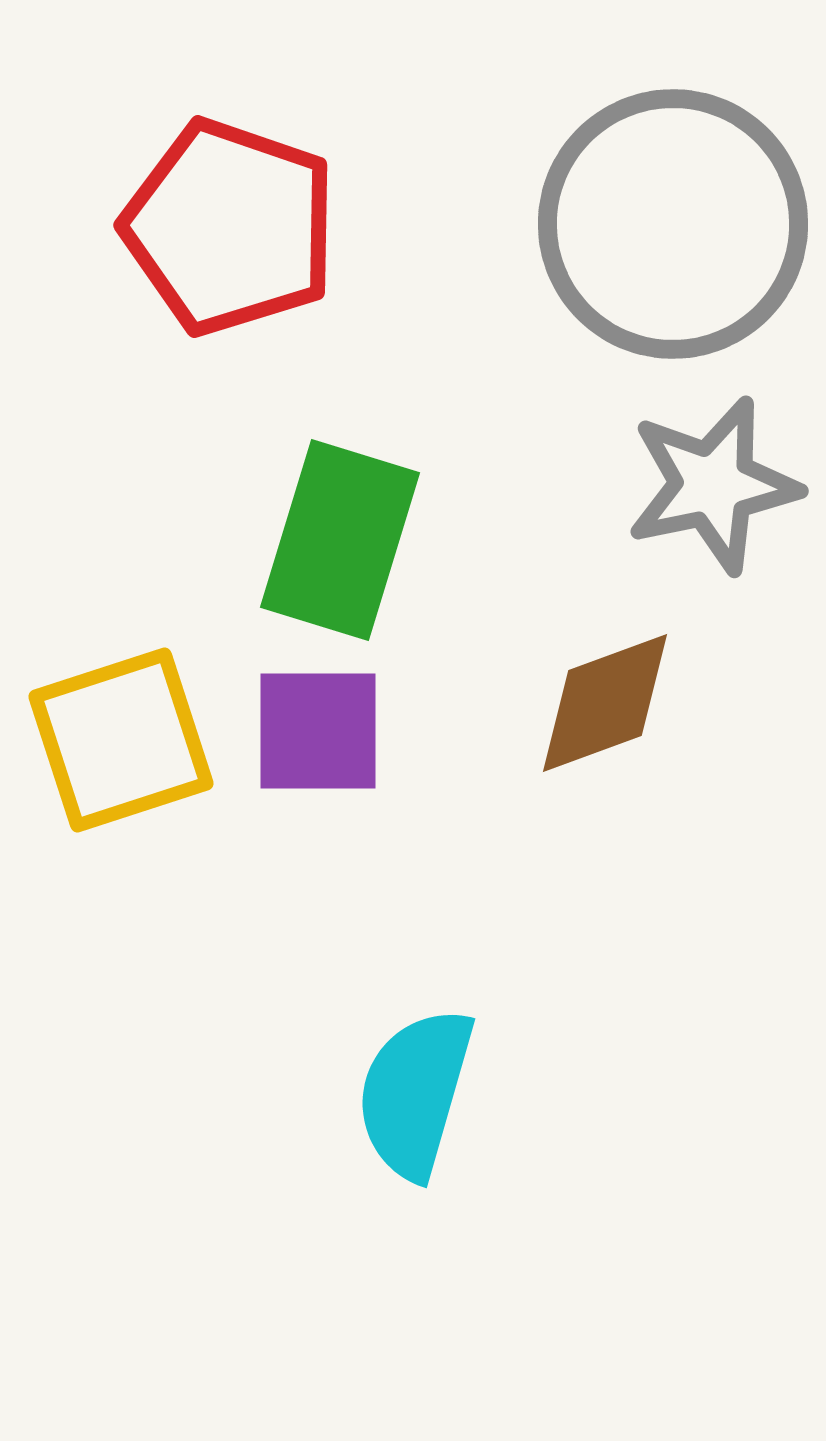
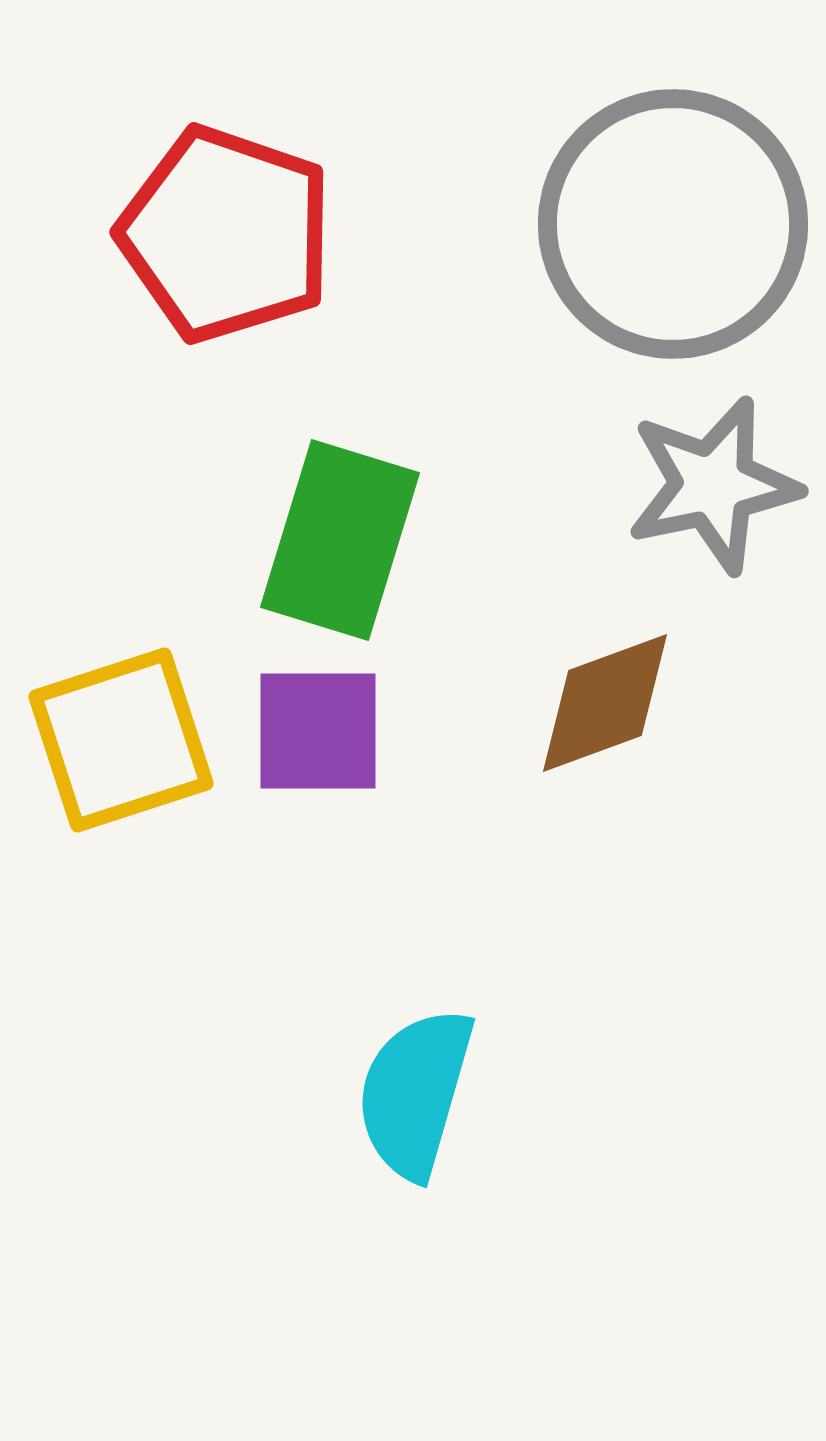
red pentagon: moved 4 px left, 7 px down
